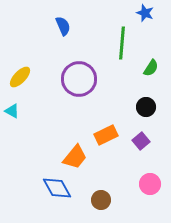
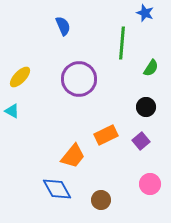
orange trapezoid: moved 2 px left, 1 px up
blue diamond: moved 1 px down
